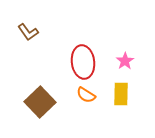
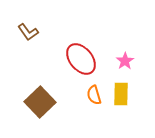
red ellipse: moved 2 px left, 3 px up; rotated 32 degrees counterclockwise
orange semicircle: moved 8 px right; rotated 42 degrees clockwise
